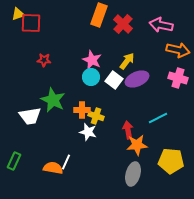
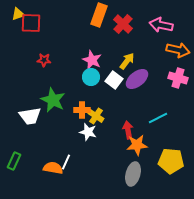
purple ellipse: rotated 15 degrees counterclockwise
yellow cross: rotated 14 degrees clockwise
